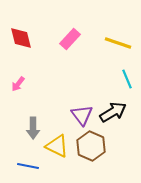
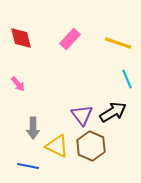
pink arrow: rotated 77 degrees counterclockwise
